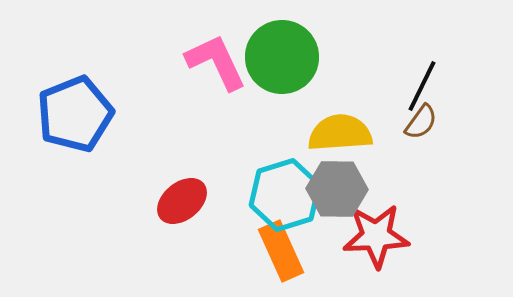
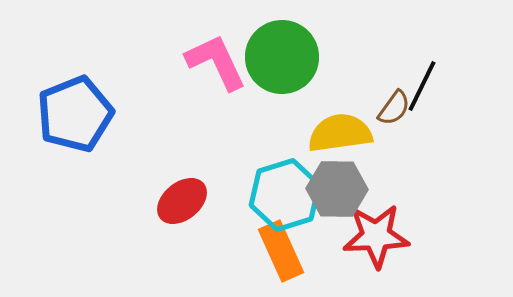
brown semicircle: moved 27 px left, 14 px up
yellow semicircle: rotated 4 degrees counterclockwise
